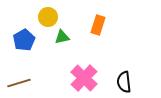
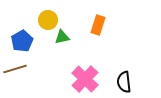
yellow circle: moved 3 px down
blue pentagon: moved 2 px left, 1 px down
pink cross: moved 1 px right, 1 px down
brown line: moved 4 px left, 14 px up
